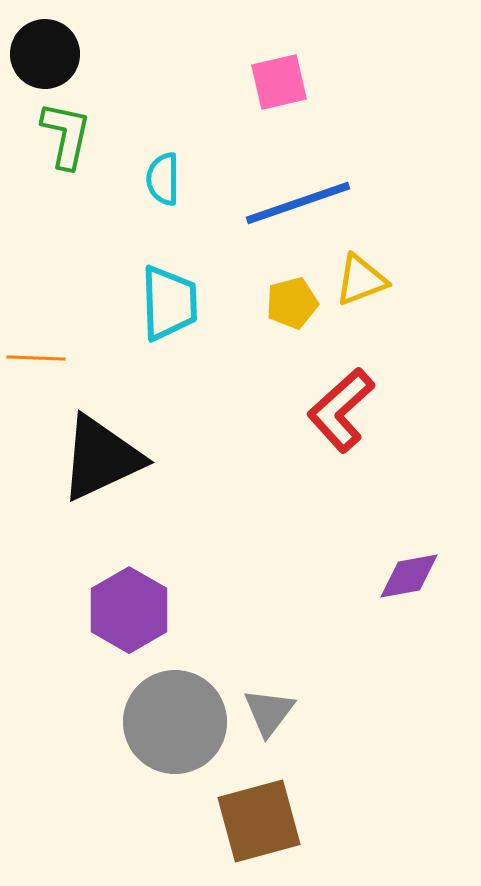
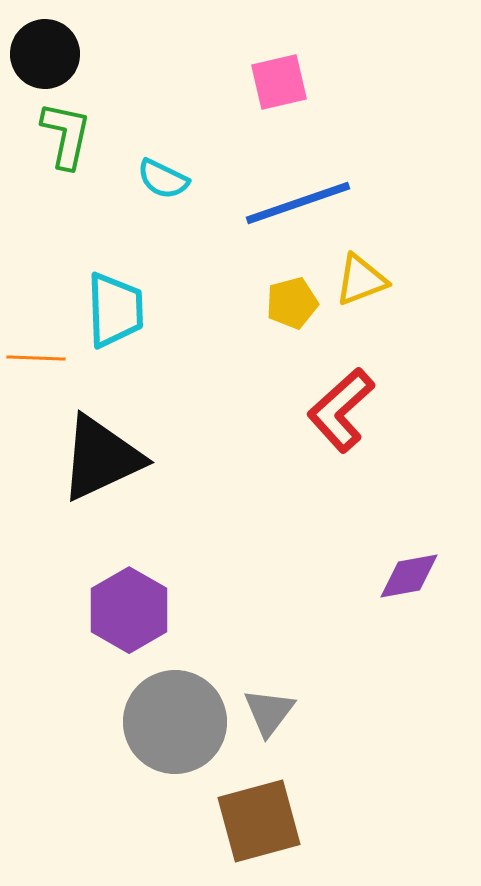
cyan semicircle: rotated 64 degrees counterclockwise
cyan trapezoid: moved 54 px left, 7 px down
